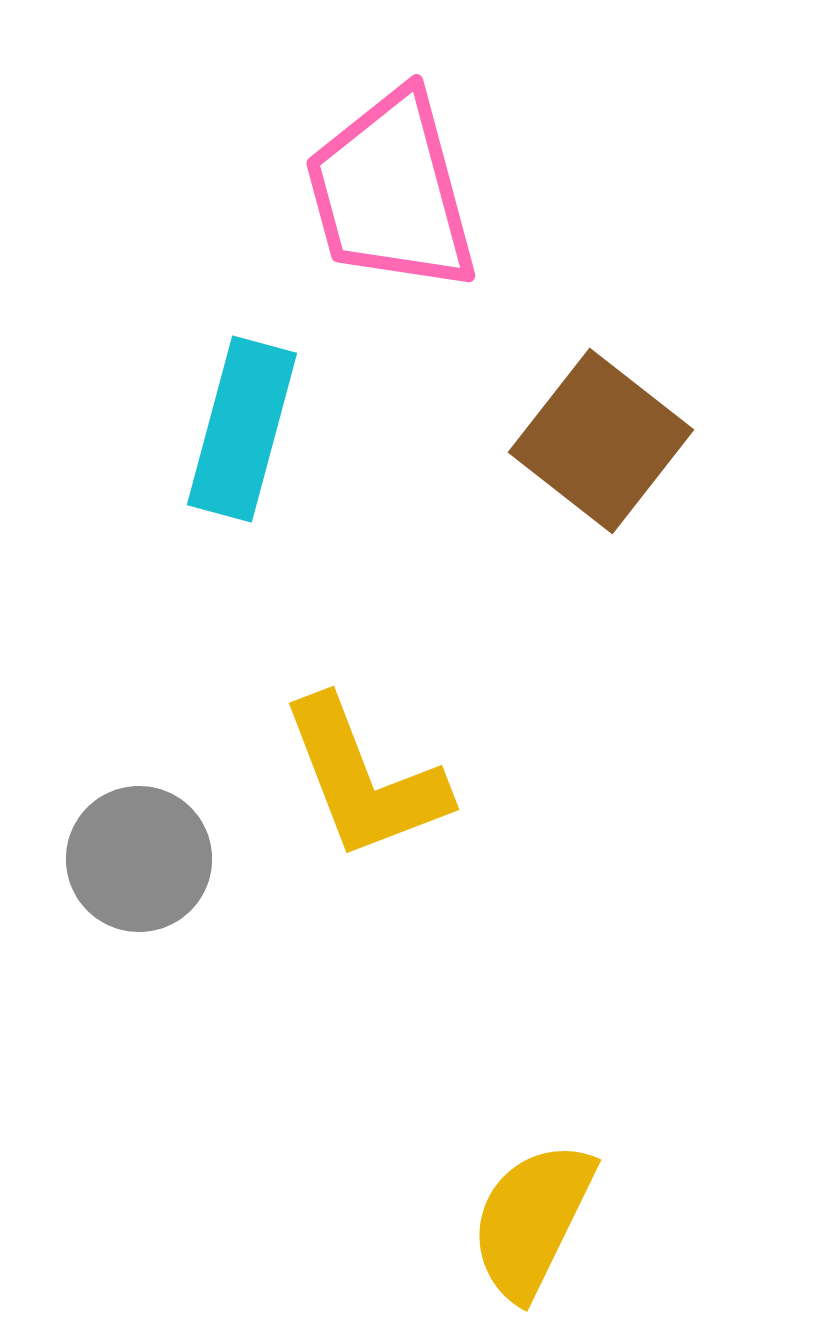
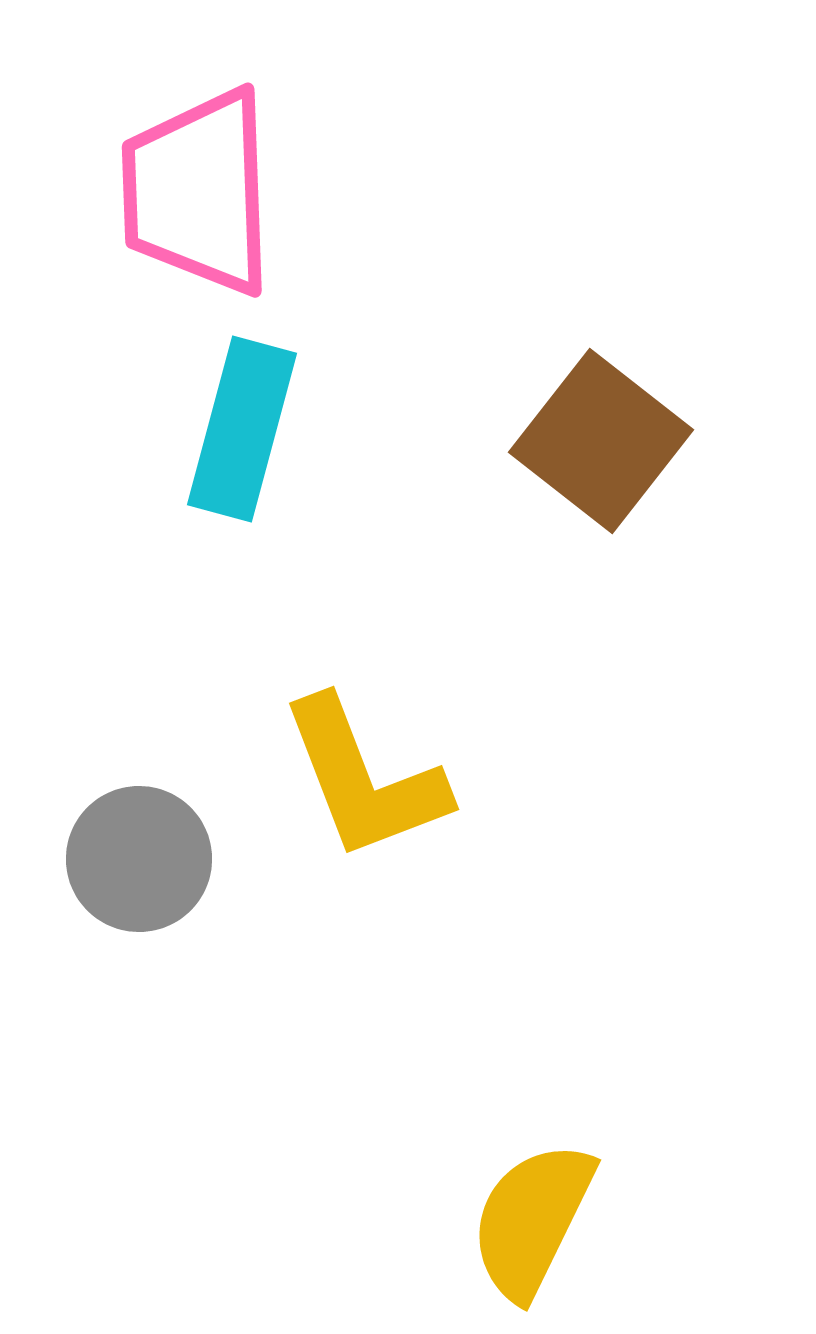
pink trapezoid: moved 193 px left; rotated 13 degrees clockwise
